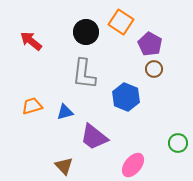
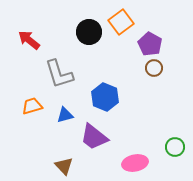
orange square: rotated 20 degrees clockwise
black circle: moved 3 px right
red arrow: moved 2 px left, 1 px up
brown circle: moved 1 px up
gray L-shape: moved 25 px left; rotated 24 degrees counterclockwise
blue hexagon: moved 21 px left
blue triangle: moved 3 px down
green circle: moved 3 px left, 4 px down
pink ellipse: moved 2 px right, 2 px up; rotated 40 degrees clockwise
